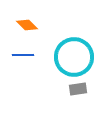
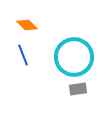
blue line: rotated 70 degrees clockwise
